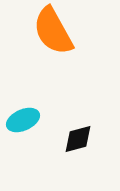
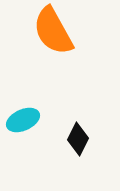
black diamond: rotated 48 degrees counterclockwise
